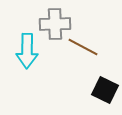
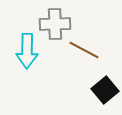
brown line: moved 1 px right, 3 px down
black square: rotated 24 degrees clockwise
